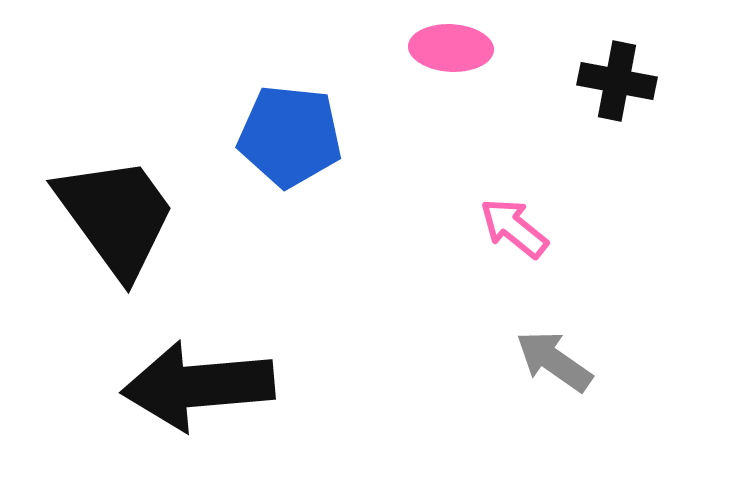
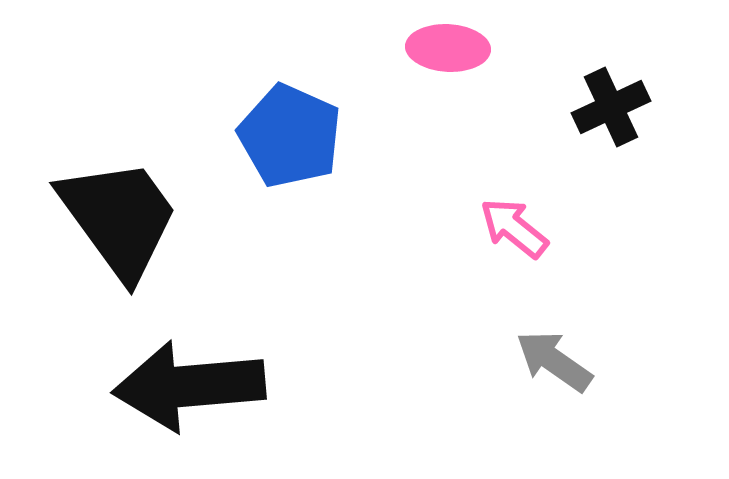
pink ellipse: moved 3 px left
black cross: moved 6 px left, 26 px down; rotated 36 degrees counterclockwise
blue pentagon: rotated 18 degrees clockwise
black trapezoid: moved 3 px right, 2 px down
black arrow: moved 9 px left
